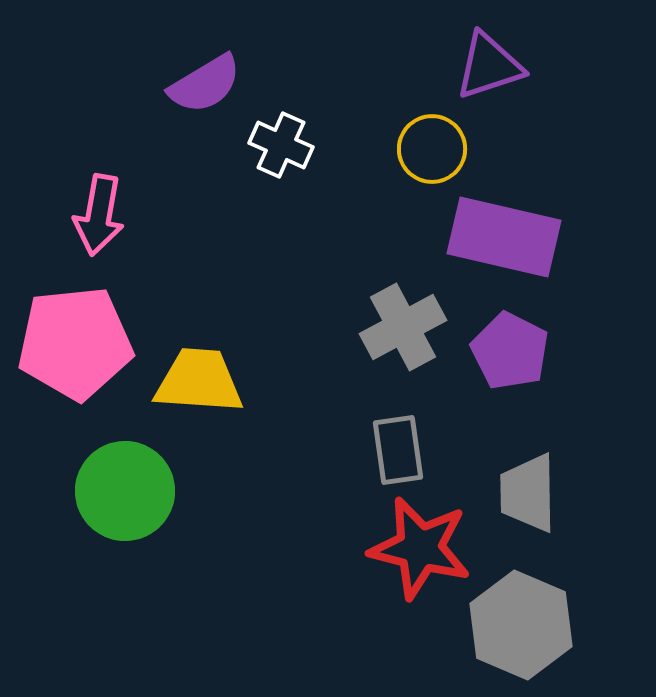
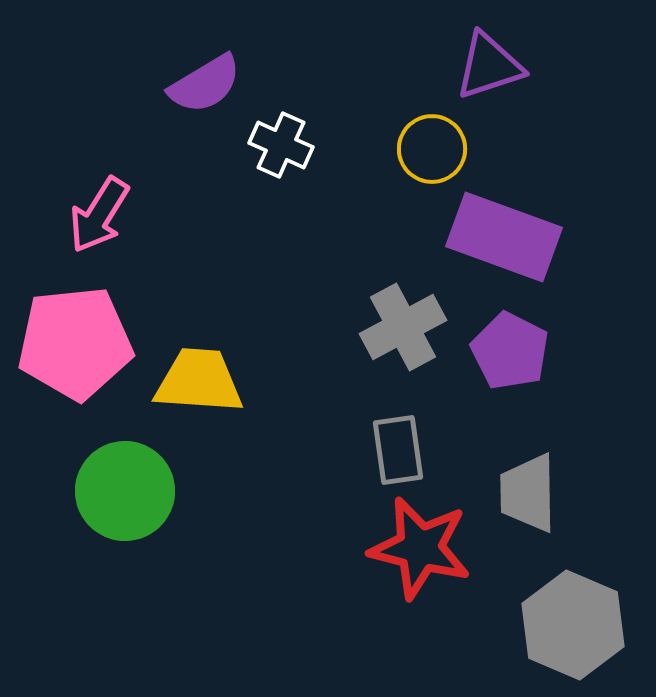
pink arrow: rotated 22 degrees clockwise
purple rectangle: rotated 7 degrees clockwise
gray hexagon: moved 52 px right
